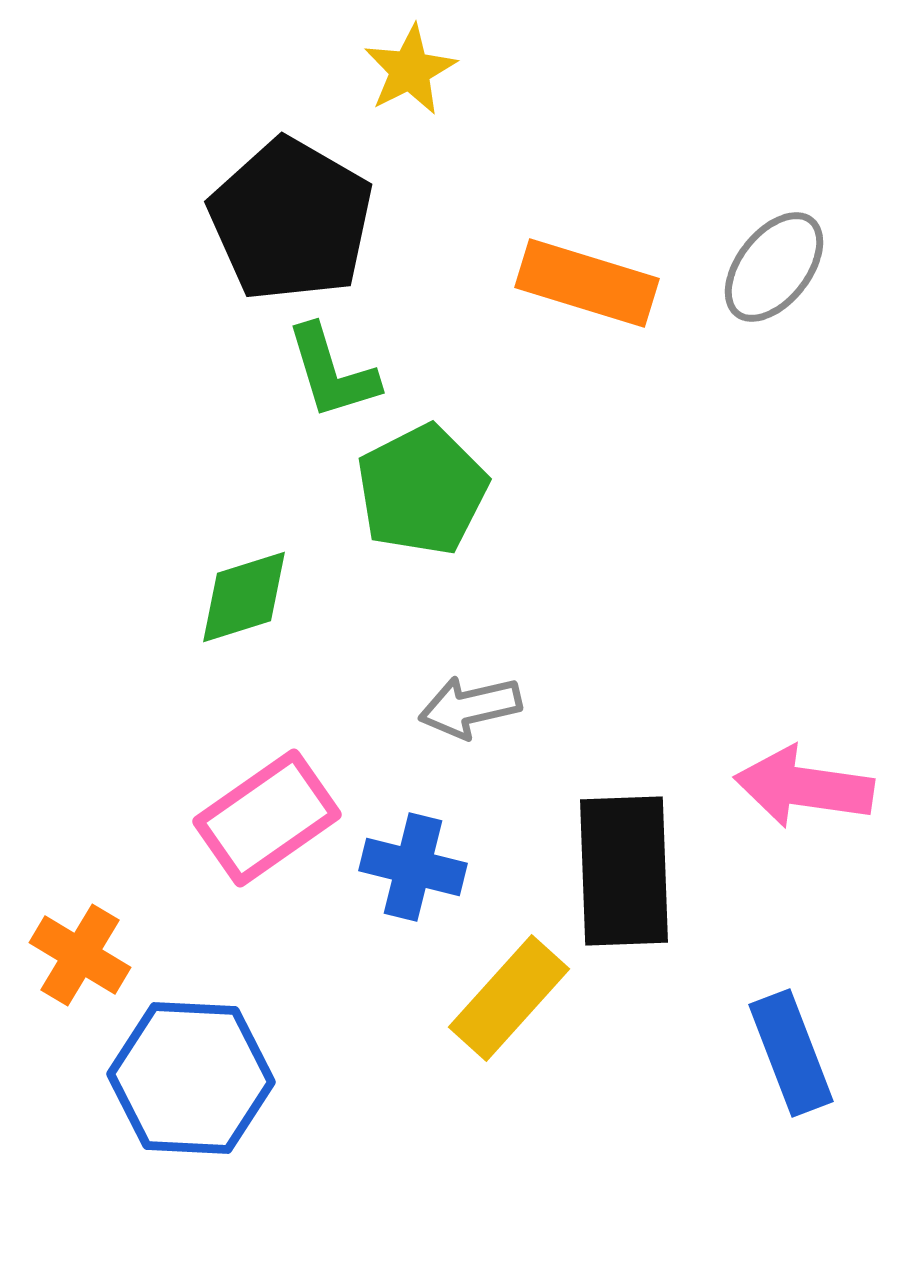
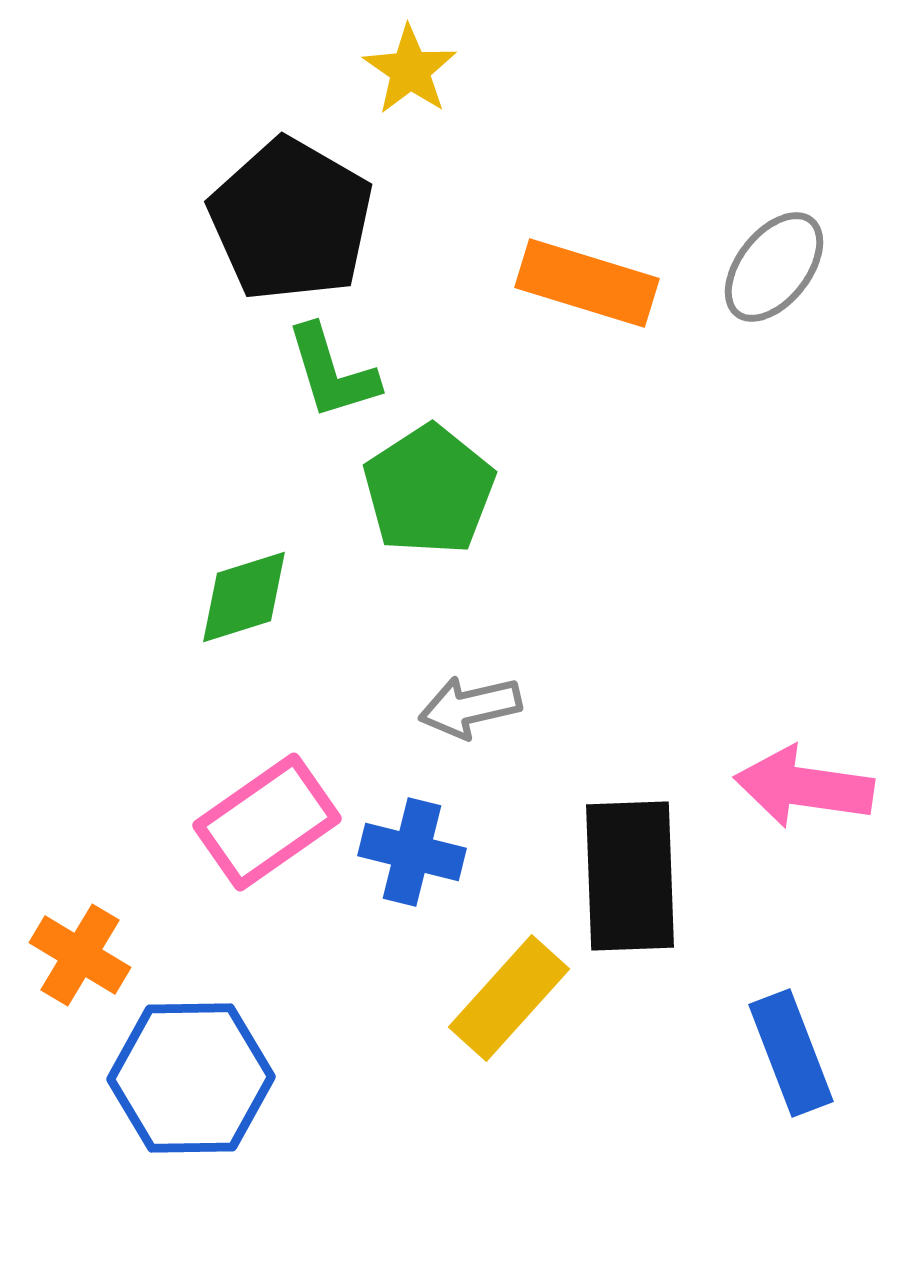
yellow star: rotated 10 degrees counterclockwise
green pentagon: moved 7 px right; rotated 6 degrees counterclockwise
pink rectangle: moved 4 px down
blue cross: moved 1 px left, 15 px up
black rectangle: moved 6 px right, 5 px down
blue hexagon: rotated 4 degrees counterclockwise
